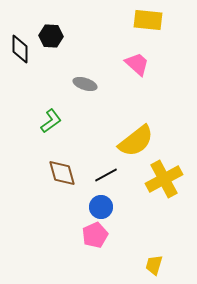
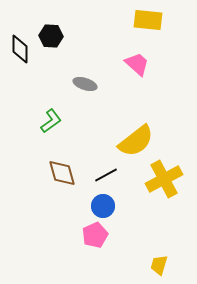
blue circle: moved 2 px right, 1 px up
yellow trapezoid: moved 5 px right
